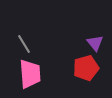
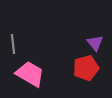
gray line: moved 11 px left; rotated 24 degrees clockwise
pink trapezoid: rotated 56 degrees counterclockwise
